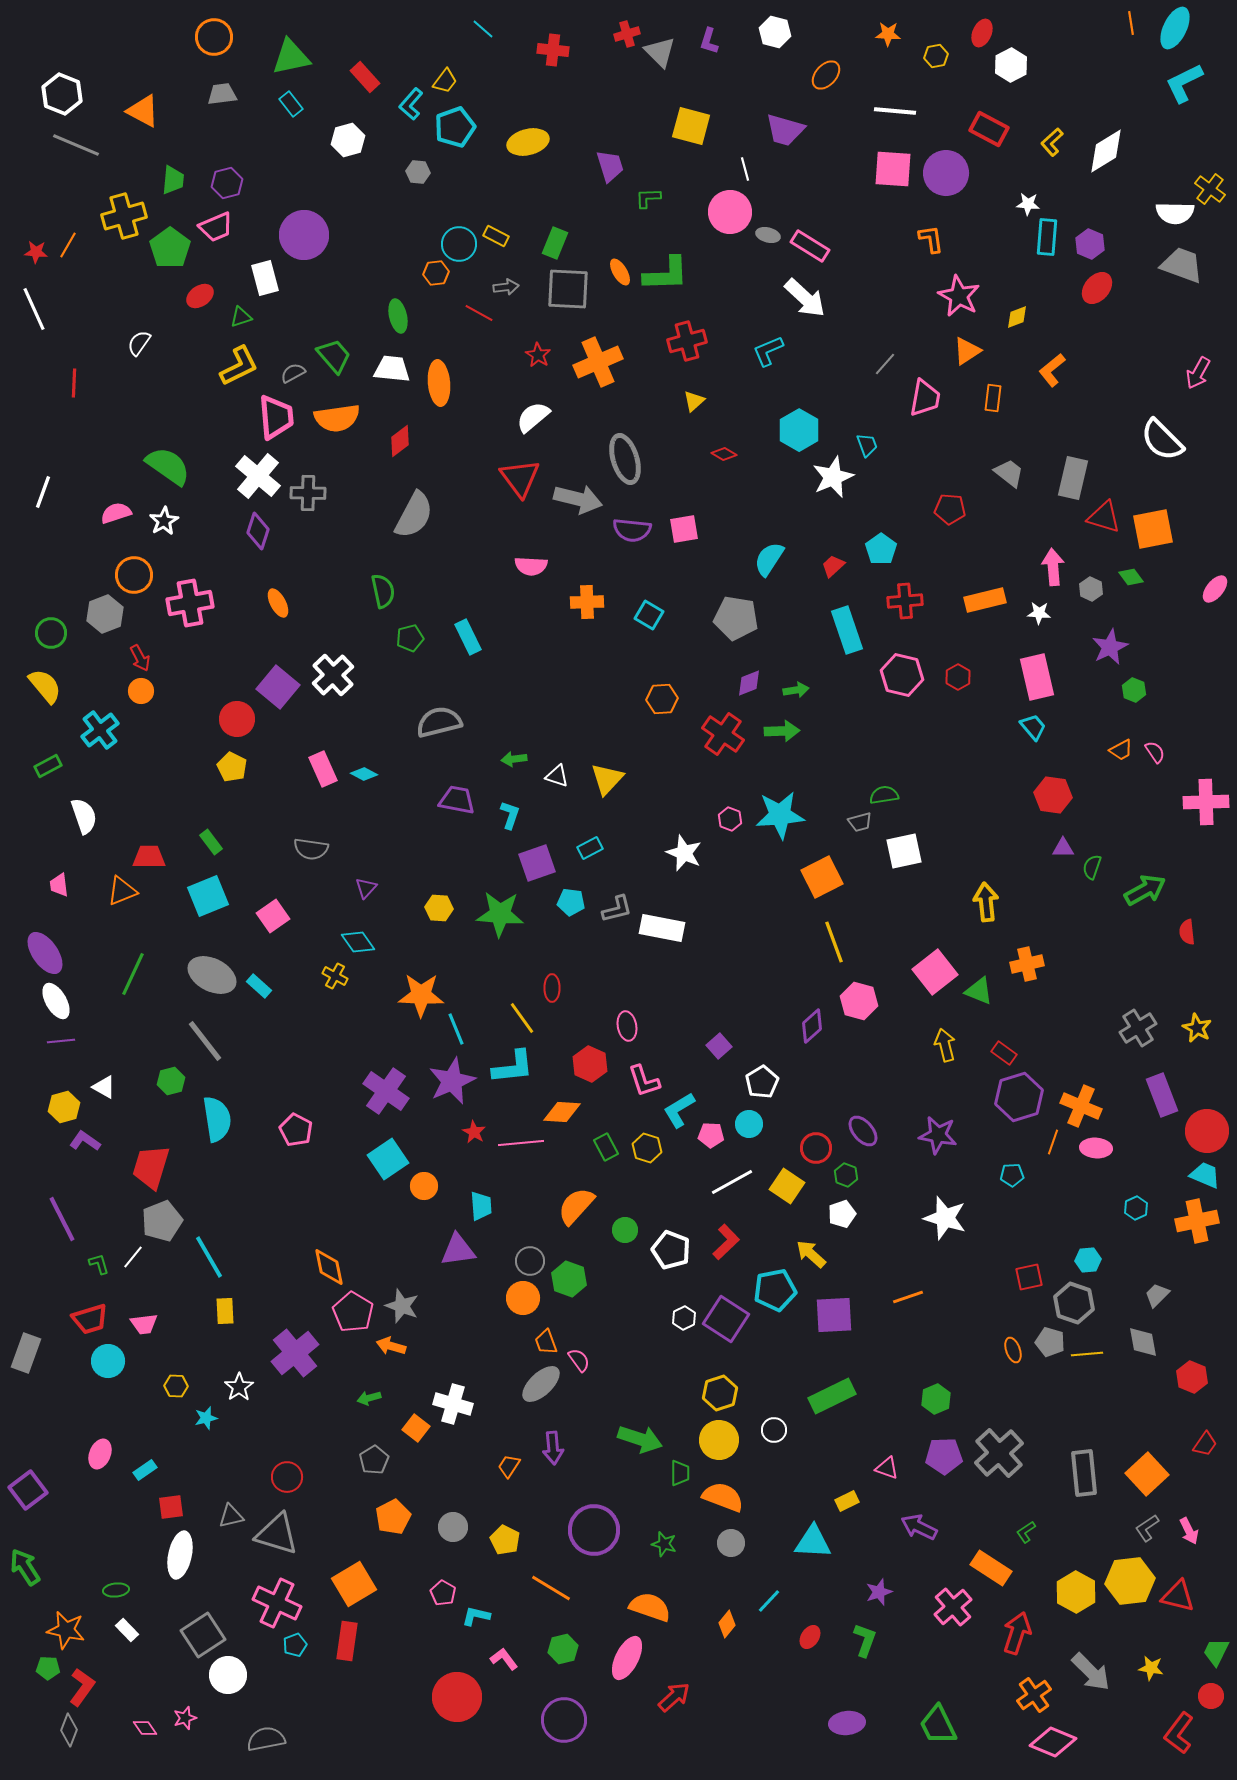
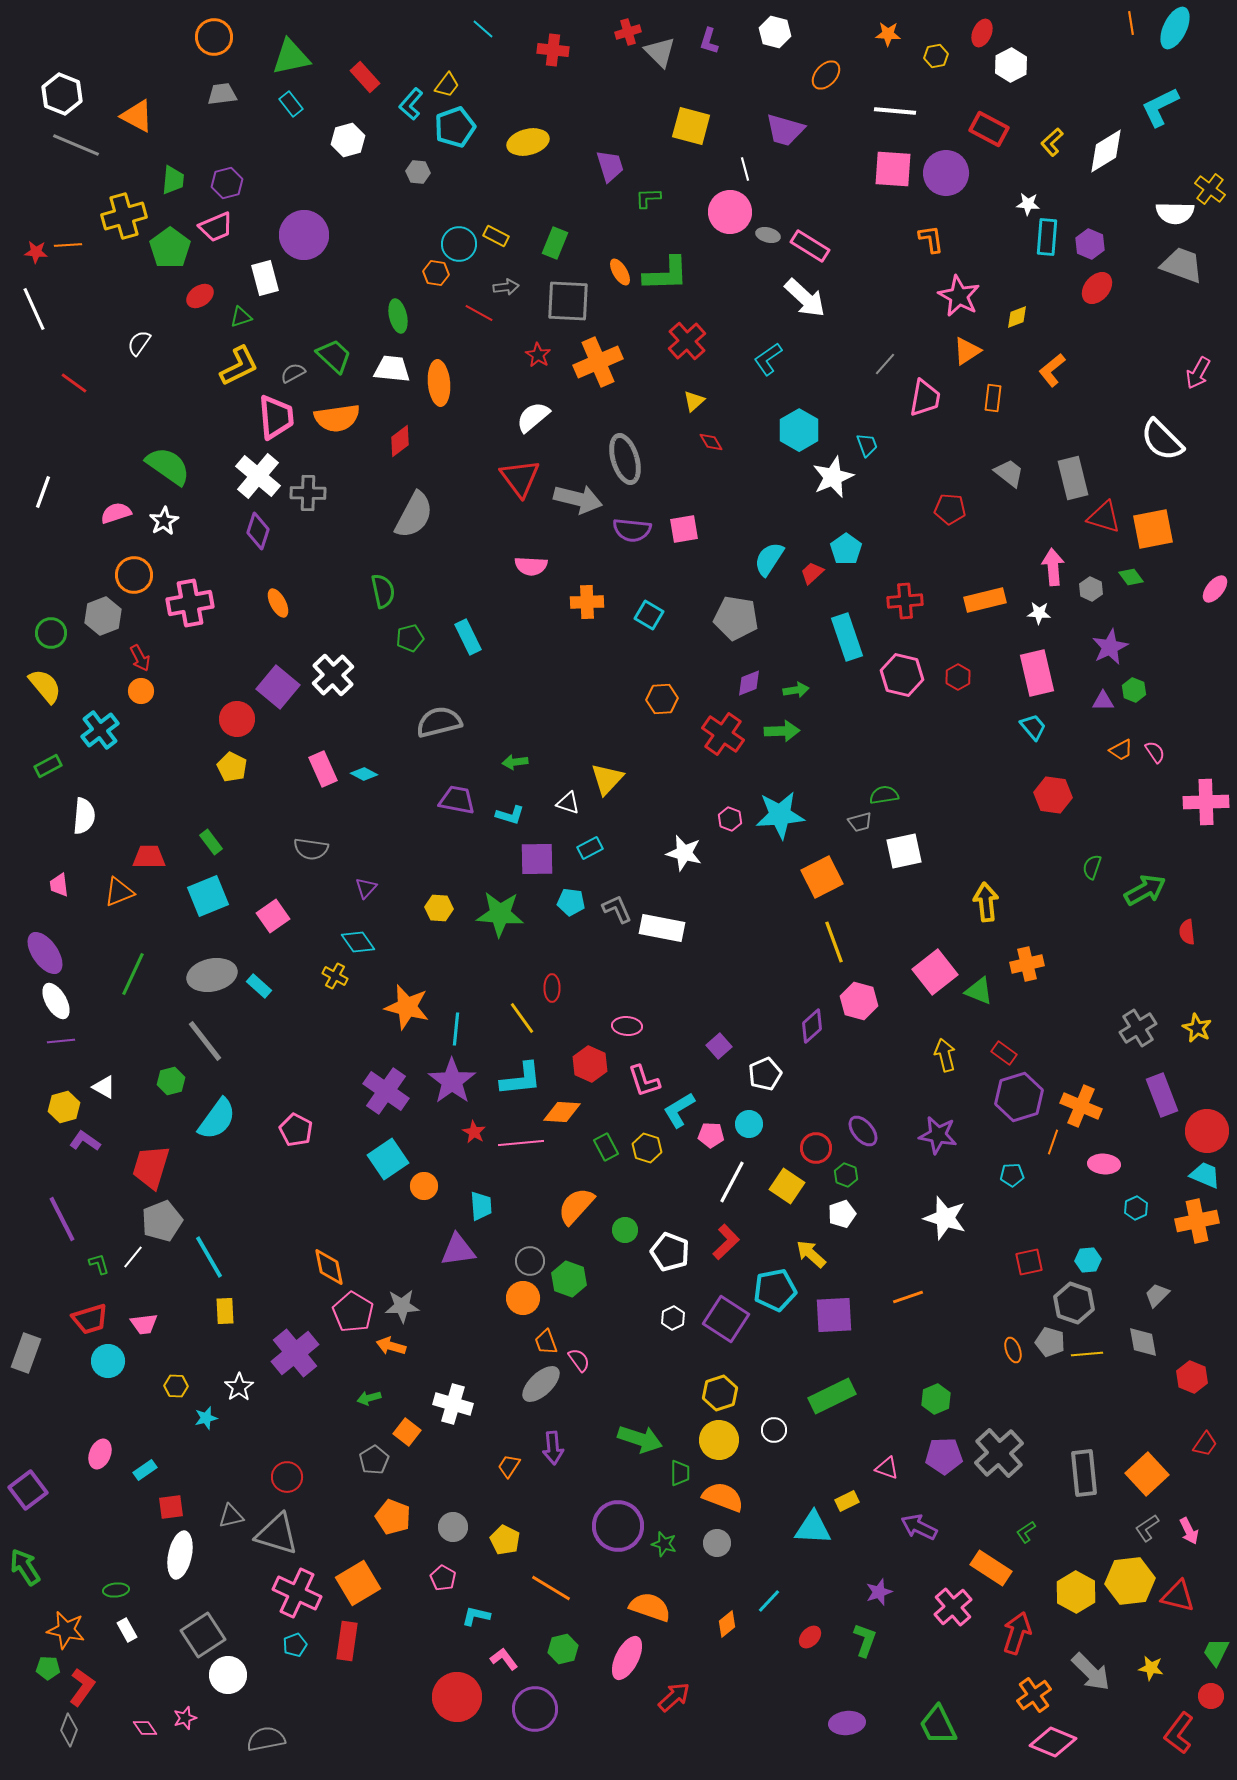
red cross at (627, 34): moved 1 px right, 2 px up
yellow trapezoid at (445, 81): moved 2 px right, 4 px down
cyan L-shape at (1184, 83): moved 24 px left, 24 px down
orange triangle at (143, 111): moved 6 px left, 5 px down
orange line at (68, 245): rotated 56 degrees clockwise
orange hexagon at (436, 273): rotated 15 degrees clockwise
gray square at (568, 289): moved 12 px down
red cross at (687, 341): rotated 27 degrees counterclockwise
cyan L-shape at (768, 351): moved 8 px down; rotated 12 degrees counterclockwise
green trapezoid at (334, 356): rotated 6 degrees counterclockwise
red line at (74, 383): rotated 56 degrees counterclockwise
red diamond at (724, 454): moved 13 px left, 12 px up; rotated 30 degrees clockwise
gray rectangle at (1073, 478): rotated 27 degrees counterclockwise
cyan pentagon at (881, 549): moved 35 px left
red trapezoid at (833, 566): moved 21 px left, 7 px down
gray hexagon at (105, 614): moved 2 px left, 2 px down
cyan rectangle at (847, 630): moved 7 px down
pink rectangle at (1037, 677): moved 4 px up
green arrow at (514, 759): moved 1 px right, 3 px down
white triangle at (557, 776): moved 11 px right, 27 px down
cyan L-shape at (510, 815): rotated 88 degrees clockwise
white semicircle at (84, 816): rotated 24 degrees clockwise
purple triangle at (1063, 848): moved 40 px right, 147 px up
white star at (684, 853): rotated 9 degrees counterclockwise
purple square at (537, 863): moved 4 px up; rotated 18 degrees clockwise
orange triangle at (122, 891): moved 3 px left, 1 px down
gray L-shape at (617, 909): rotated 100 degrees counterclockwise
gray ellipse at (212, 975): rotated 39 degrees counterclockwise
orange star at (421, 995): moved 14 px left, 12 px down; rotated 12 degrees clockwise
pink ellipse at (627, 1026): rotated 76 degrees counterclockwise
cyan line at (456, 1029): rotated 28 degrees clockwise
yellow arrow at (945, 1045): moved 10 px down
cyan L-shape at (513, 1067): moved 8 px right, 12 px down
purple star at (452, 1081): rotated 12 degrees counterclockwise
white pentagon at (762, 1082): moved 3 px right, 8 px up; rotated 8 degrees clockwise
cyan semicircle at (217, 1119): rotated 45 degrees clockwise
pink ellipse at (1096, 1148): moved 8 px right, 16 px down
white line at (732, 1182): rotated 33 degrees counterclockwise
white pentagon at (671, 1250): moved 1 px left, 2 px down
red square at (1029, 1277): moved 15 px up
gray star at (402, 1306): rotated 24 degrees counterclockwise
white hexagon at (684, 1318): moved 11 px left
orange square at (416, 1428): moved 9 px left, 4 px down
orange pentagon at (393, 1517): rotated 24 degrees counterclockwise
purple circle at (594, 1530): moved 24 px right, 4 px up
cyan triangle at (813, 1542): moved 14 px up
gray circle at (731, 1543): moved 14 px left
orange square at (354, 1584): moved 4 px right, 1 px up
pink pentagon at (443, 1593): moved 15 px up
pink cross at (277, 1603): moved 20 px right, 10 px up
orange diamond at (727, 1624): rotated 12 degrees clockwise
white rectangle at (127, 1630): rotated 15 degrees clockwise
red ellipse at (810, 1637): rotated 10 degrees clockwise
purple circle at (564, 1720): moved 29 px left, 11 px up
